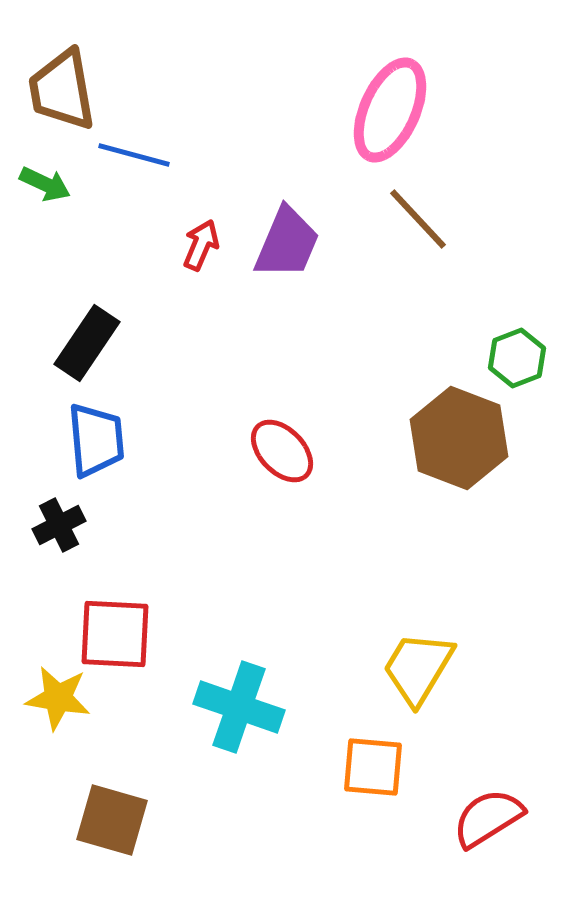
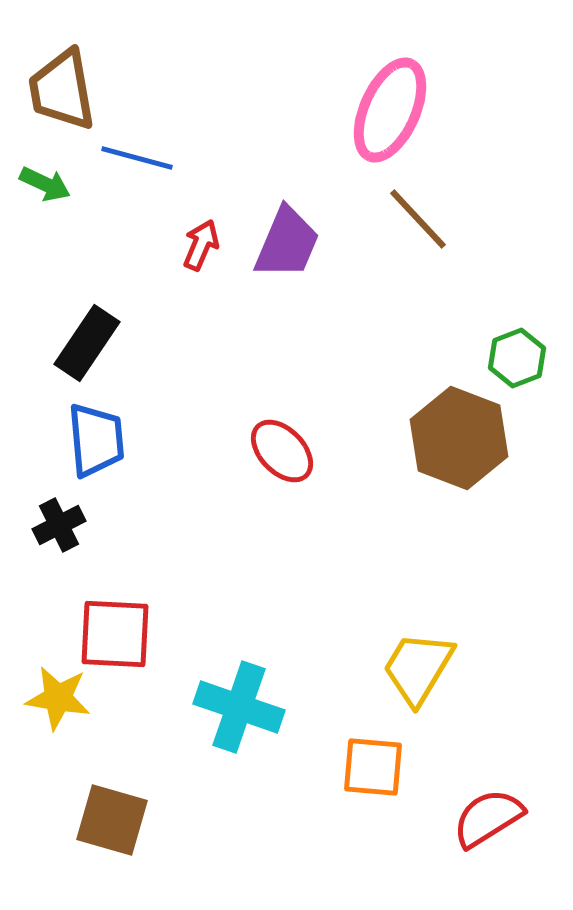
blue line: moved 3 px right, 3 px down
